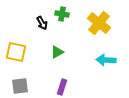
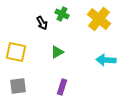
green cross: rotated 16 degrees clockwise
yellow cross: moved 4 px up
gray square: moved 2 px left
